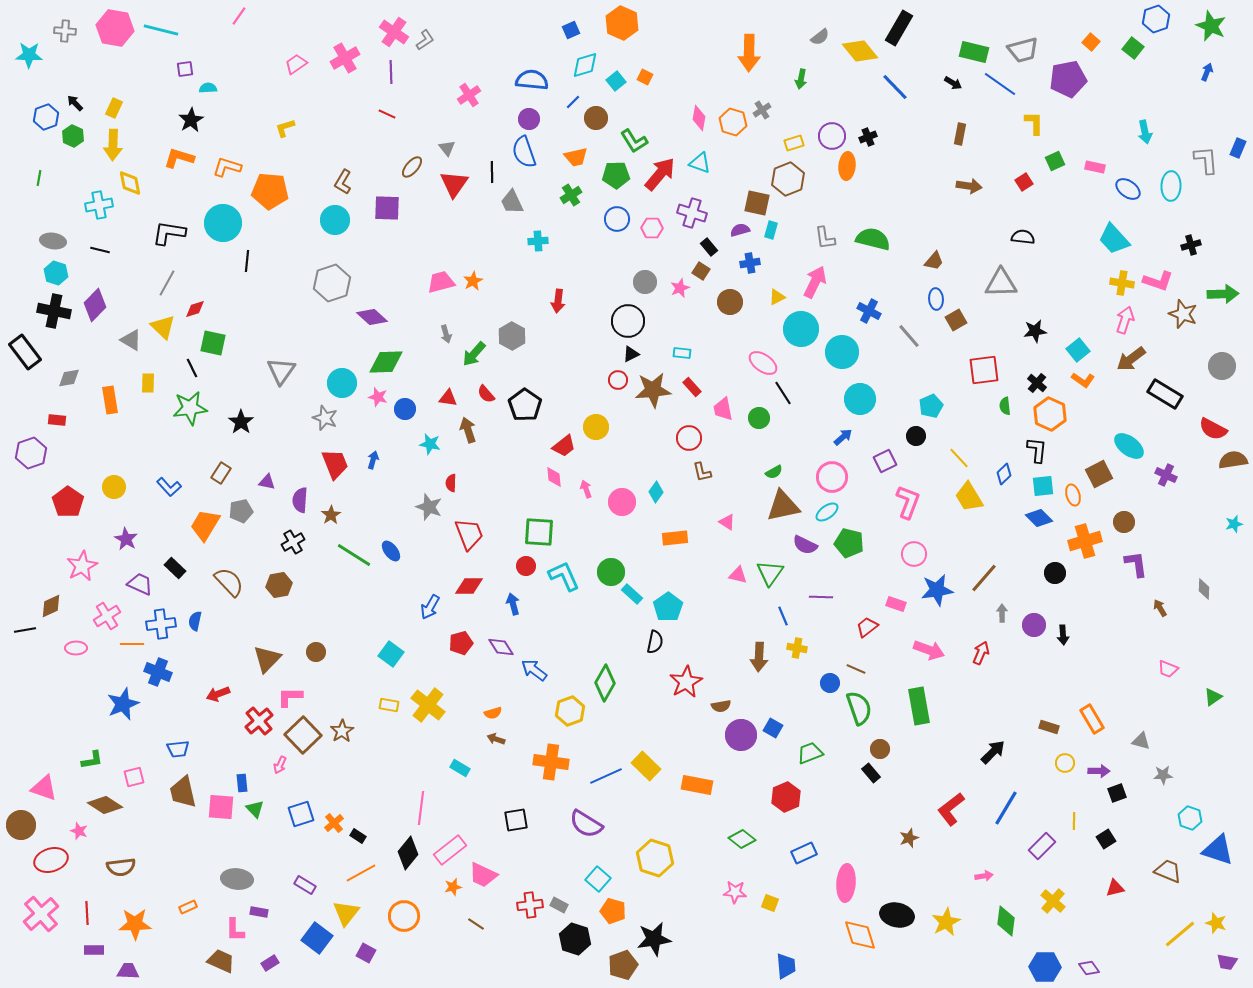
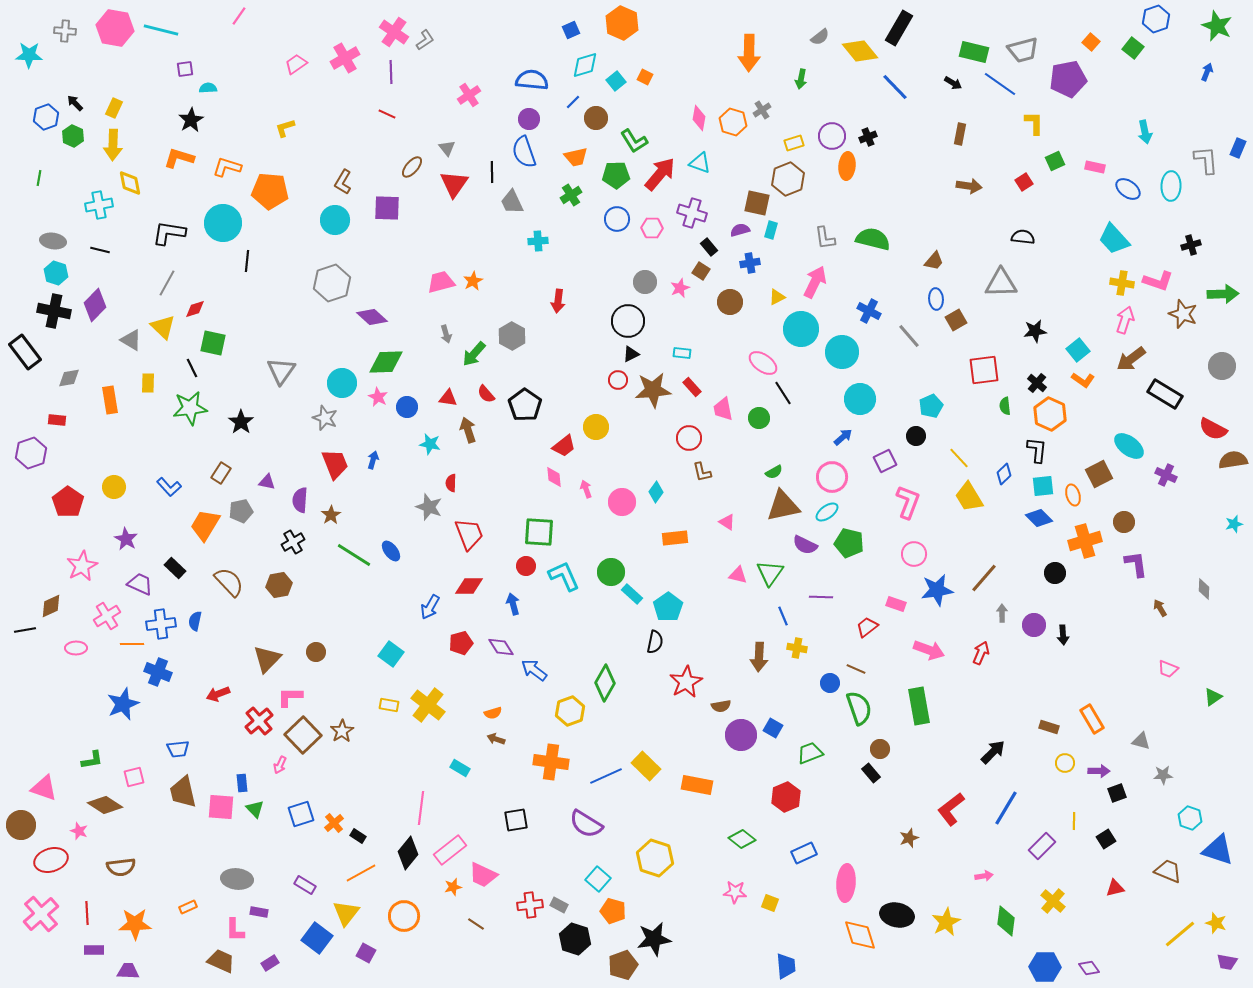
green star at (1211, 26): moved 6 px right
pink star at (378, 397): rotated 12 degrees clockwise
blue circle at (405, 409): moved 2 px right, 2 px up
